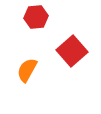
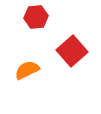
orange semicircle: rotated 35 degrees clockwise
